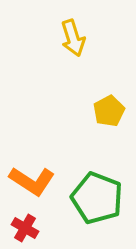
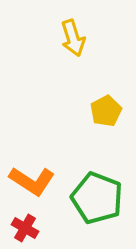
yellow pentagon: moved 3 px left
